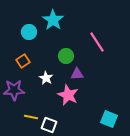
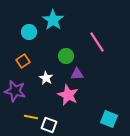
purple star: moved 1 px right, 1 px down; rotated 15 degrees clockwise
